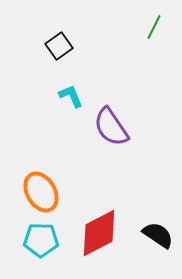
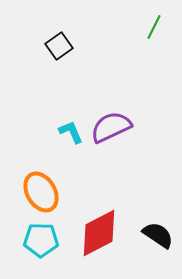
cyan L-shape: moved 36 px down
purple semicircle: rotated 99 degrees clockwise
